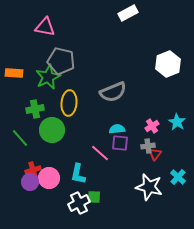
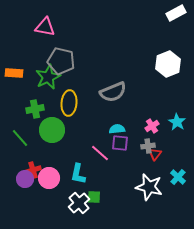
white rectangle: moved 48 px right
purple circle: moved 5 px left, 3 px up
white cross: rotated 15 degrees counterclockwise
